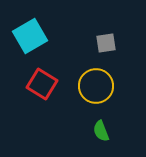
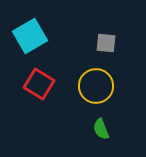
gray square: rotated 15 degrees clockwise
red square: moved 3 px left
green semicircle: moved 2 px up
